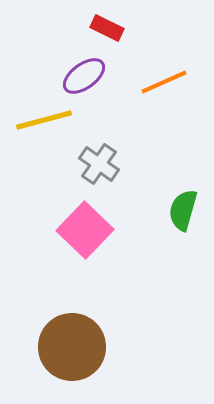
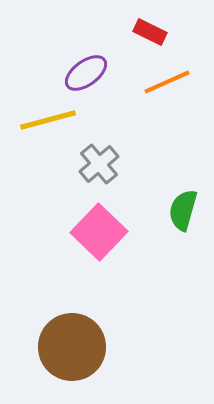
red rectangle: moved 43 px right, 4 px down
purple ellipse: moved 2 px right, 3 px up
orange line: moved 3 px right
yellow line: moved 4 px right
gray cross: rotated 15 degrees clockwise
pink square: moved 14 px right, 2 px down
